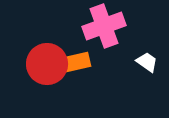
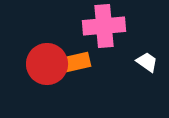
pink cross: rotated 15 degrees clockwise
